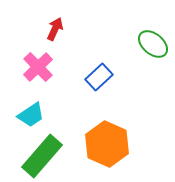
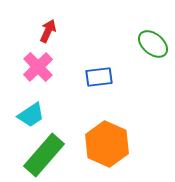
red arrow: moved 7 px left, 2 px down
blue rectangle: rotated 36 degrees clockwise
green rectangle: moved 2 px right, 1 px up
